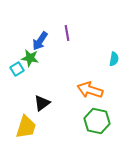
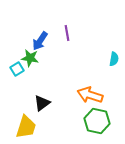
orange arrow: moved 5 px down
